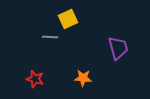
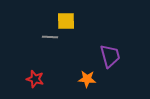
yellow square: moved 2 px left, 2 px down; rotated 24 degrees clockwise
purple trapezoid: moved 8 px left, 8 px down
orange star: moved 4 px right, 1 px down
